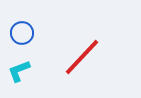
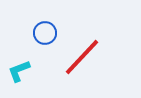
blue circle: moved 23 px right
